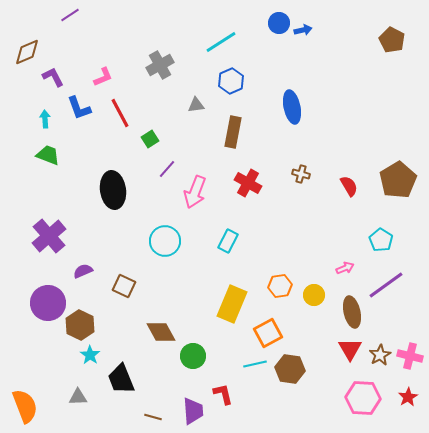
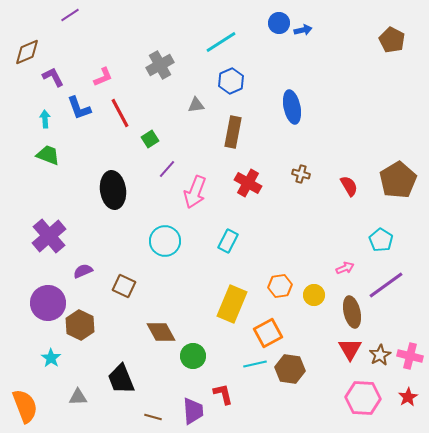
cyan star at (90, 355): moved 39 px left, 3 px down
